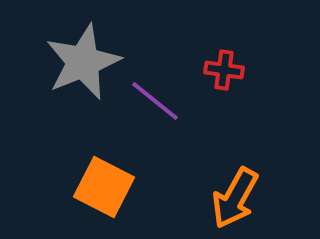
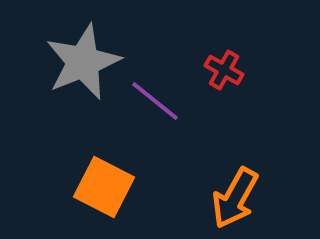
red cross: rotated 21 degrees clockwise
